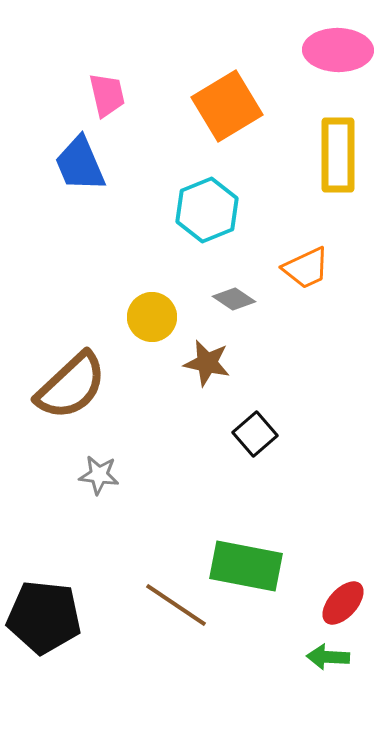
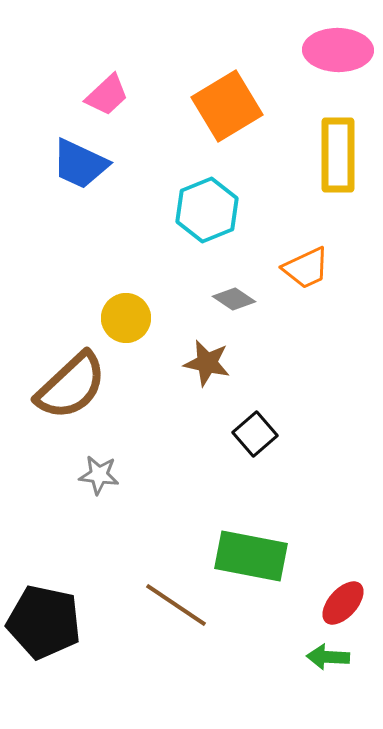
pink trapezoid: rotated 60 degrees clockwise
blue trapezoid: rotated 42 degrees counterclockwise
yellow circle: moved 26 px left, 1 px down
green rectangle: moved 5 px right, 10 px up
black pentagon: moved 5 px down; rotated 6 degrees clockwise
